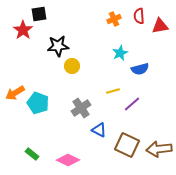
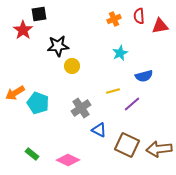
blue semicircle: moved 4 px right, 7 px down
